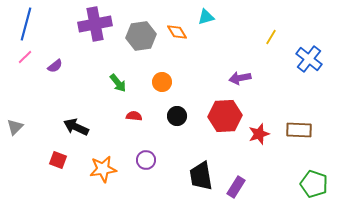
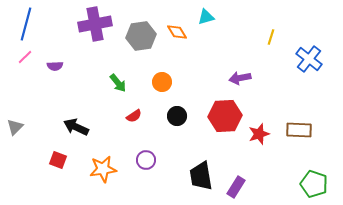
yellow line: rotated 14 degrees counterclockwise
purple semicircle: rotated 35 degrees clockwise
red semicircle: rotated 140 degrees clockwise
